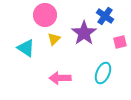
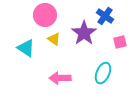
yellow triangle: rotated 40 degrees counterclockwise
